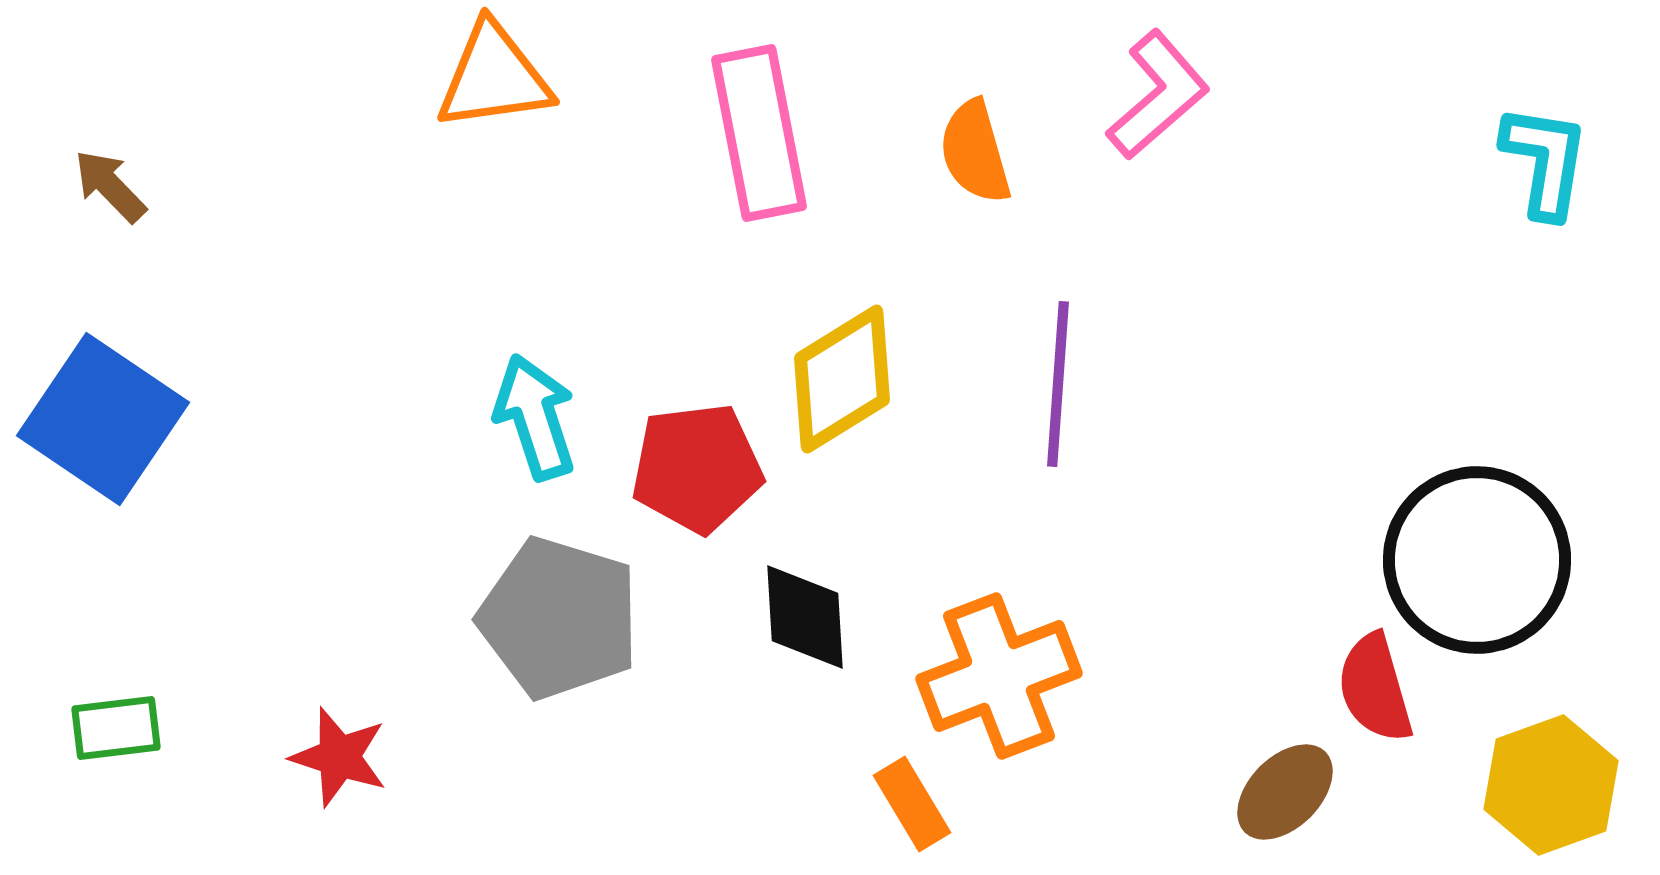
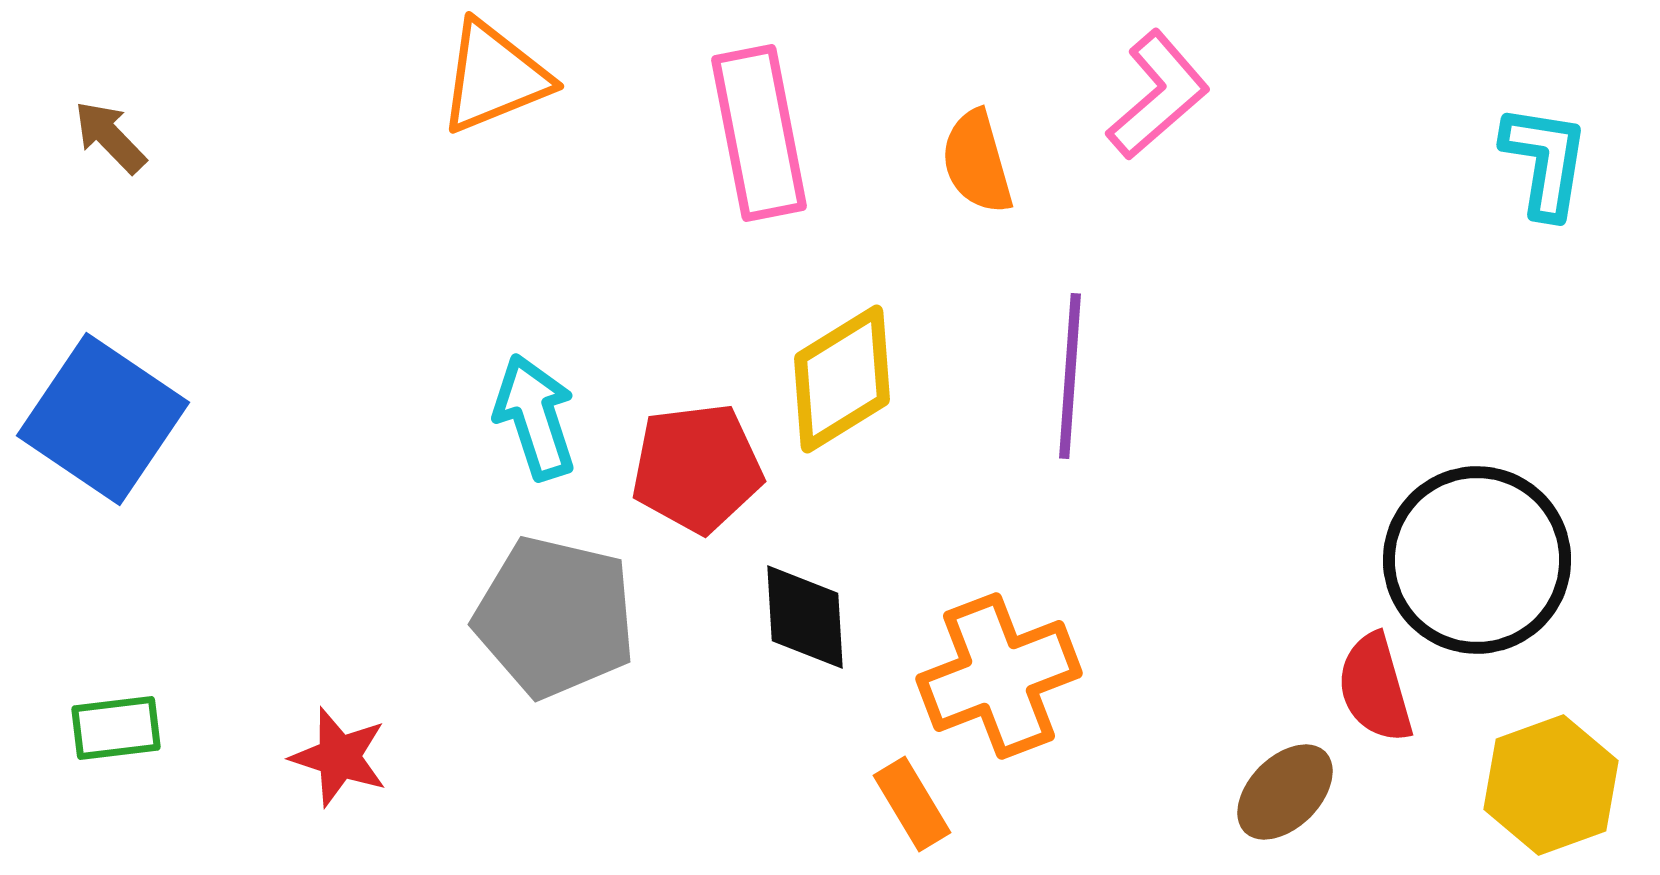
orange triangle: rotated 14 degrees counterclockwise
orange semicircle: moved 2 px right, 10 px down
brown arrow: moved 49 px up
purple line: moved 12 px right, 8 px up
gray pentagon: moved 4 px left, 1 px up; rotated 4 degrees counterclockwise
